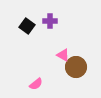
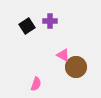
black square: rotated 21 degrees clockwise
pink semicircle: rotated 32 degrees counterclockwise
